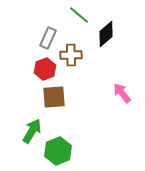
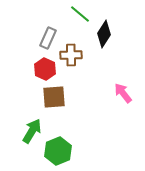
green line: moved 1 px right, 1 px up
black diamond: moved 2 px left; rotated 16 degrees counterclockwise
red hexagon: rotated 15 degrees counterclockwise
pink arrow: moved 1 px right
